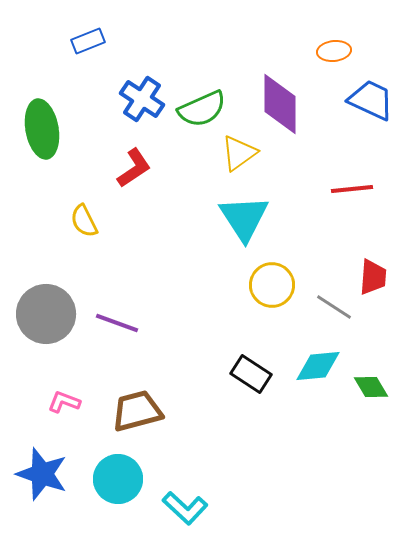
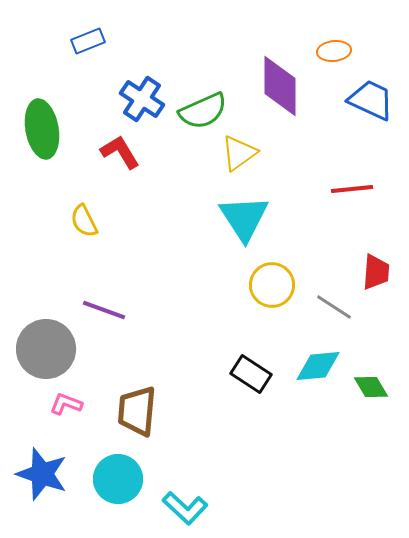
purple diamond: moved 18 px up
green semicircle: moved 1 px right, 2 px down
red L-shape: moved 14 px left, 16 px up; rotated 87 degrees counterclockwise
red trapezoid: moved 3 px right, 5 px up
gray circle: moved 35 px down
purple line: moved 13 px left, 13 px up
pink L-shape: moved 2 px right, 2 px down
brown trapezoid: rotated 70 degrees counterclockwise
